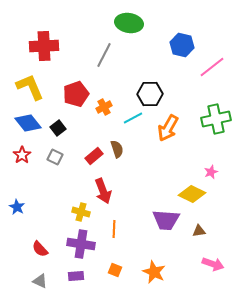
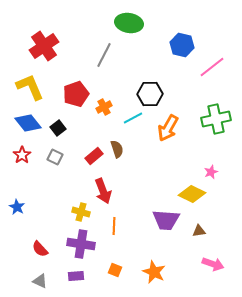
red cross: rotated 32 degrees counterclockwise
orange line: moved 3 px up
